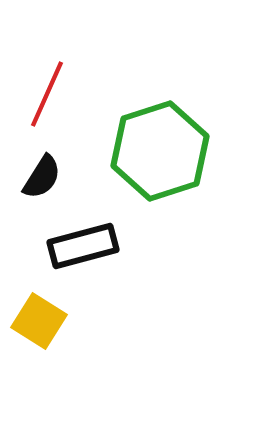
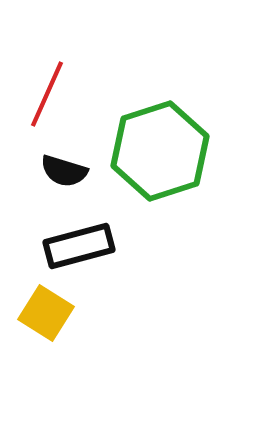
black semicircle: moved 22 px right, 6 px up; rotated 75 degrees clockwise
black rectangle: moved 4 px left
yellow square: moved 7 px right, 8 px up
